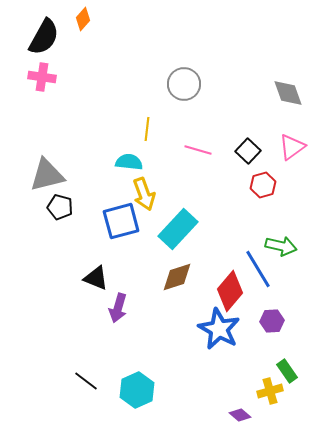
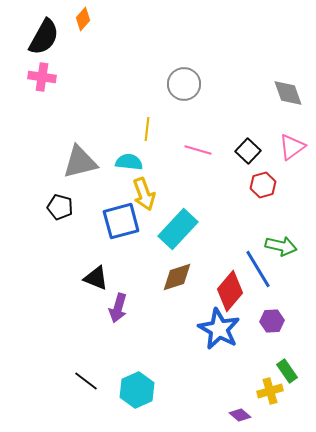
gray triangle: moved 33 px right, 13 px up
